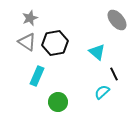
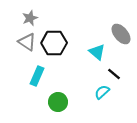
gray ellipse: moved 4 px right, 14 px down
black hexagon: moved 1 px left; rotated 10 degrees clockwise
black line: rotated 24 degrees counterclockwise
